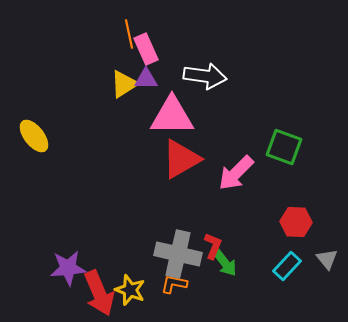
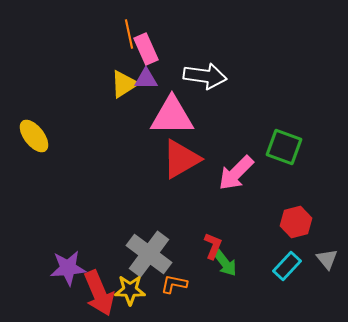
red hexagon: rotated 16 degrees counterclockwise
gray cross: moved 29 px left; rotated 24 degrees clockwise
yellow star: rotated 20 degrees counterclockwise
